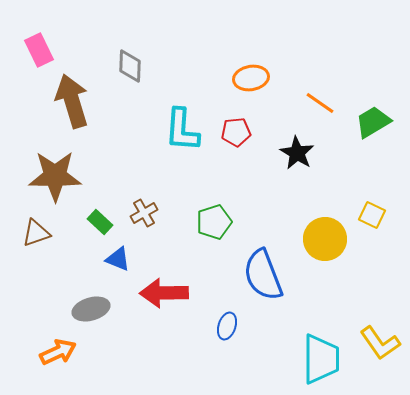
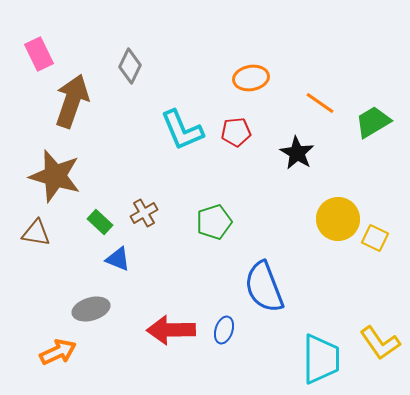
pink rectangle: moved 4 px down
gray diamond: rotated 24 degrees clockwise
brown arrow: rotated 36 degrees clockwise
cyan L-shape: rotated 27 degrees counterclockwise
brown star: rotated 16 degrees clockwise
yellow square: moved 3 px right, 23 px down
brown triangle: rotated 28 degrees clockwise
yellow circle: moved 13 px right, 20 px up
blue semicircle: moved 1 px right, 12 px down
red arrow: moved 7 px right, 37 px down
blue ellipse: moved 3 px left, 4 px down
